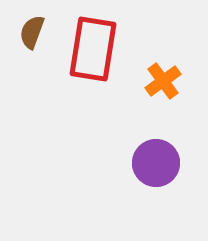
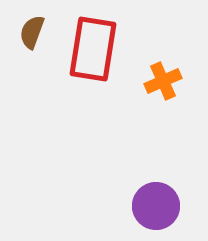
orange cross: rotated 12 degrees clockwise
purple circle: moved 43 px down
